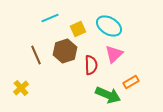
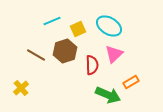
cyan line: moved 2 px right, 3 px down
brown line: rotated 36 degrees counterclockwise
red semicircle: moved 1 px right
